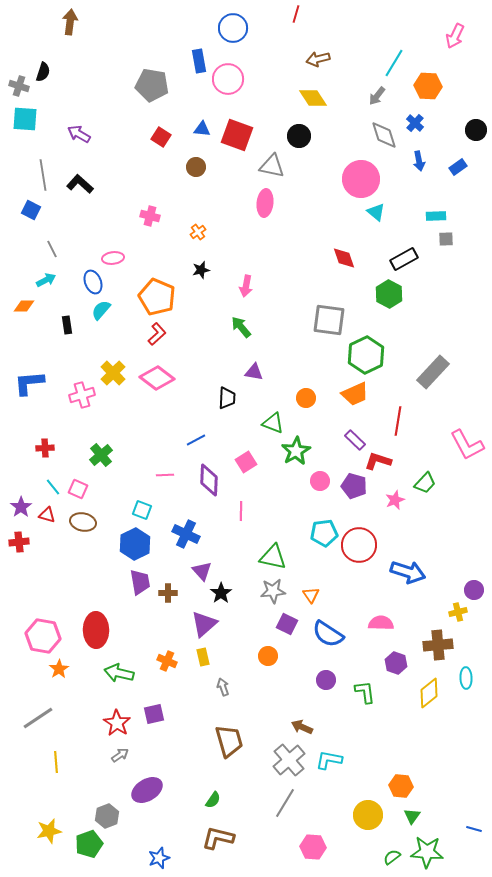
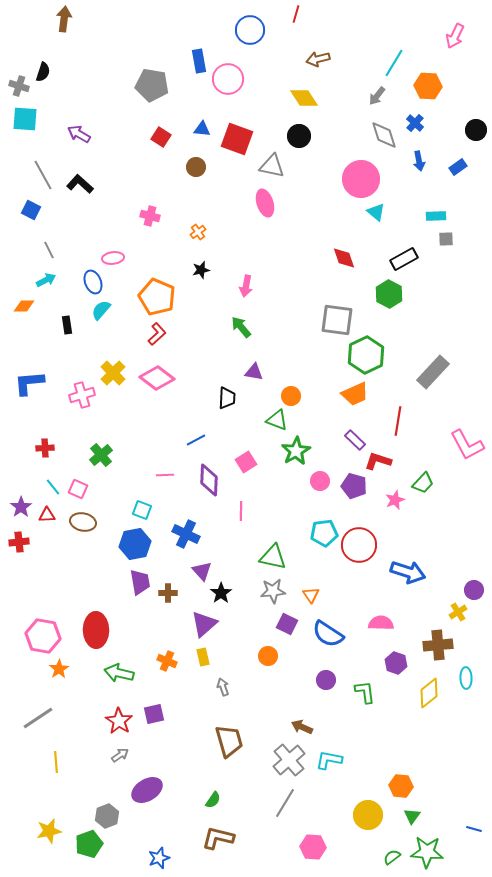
brown arrow at (70, 22): moved 6 px left, 3 px up
blue circle at (233, 28): moved 17 px right, 2 px down
yellow diamond at (313, 98): moved 9 px left
red square at (237, 135): moved 4 px down
gray line at (43, 175): rotated 20 degrees counterclockwise
pink ellipse at (265, 203): rotated 24 degrees counterclockwise
gray line at (52, 249): moved 3 px left, 1 px down
gray square at (329, 320): moved 8 px right
orange circle at (306, 398): moved 15 px left, 2 px up
green triangle at (273, 423): moved 4 px right, 3 px up
green trapezoid at (425, 483): moved 2 px left
red triangle at (47, 515): rotated 18 degrees counterclockwise
blue hexagon at (135, 544): rotated 16 degrees clockwise
yellow cross at (458, 612): rotated 18 degrees counterclockwise
red star at (117, 723): moved 2 px right, 2 px up
